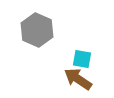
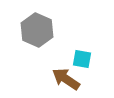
brown arrow: moved 12 px left
